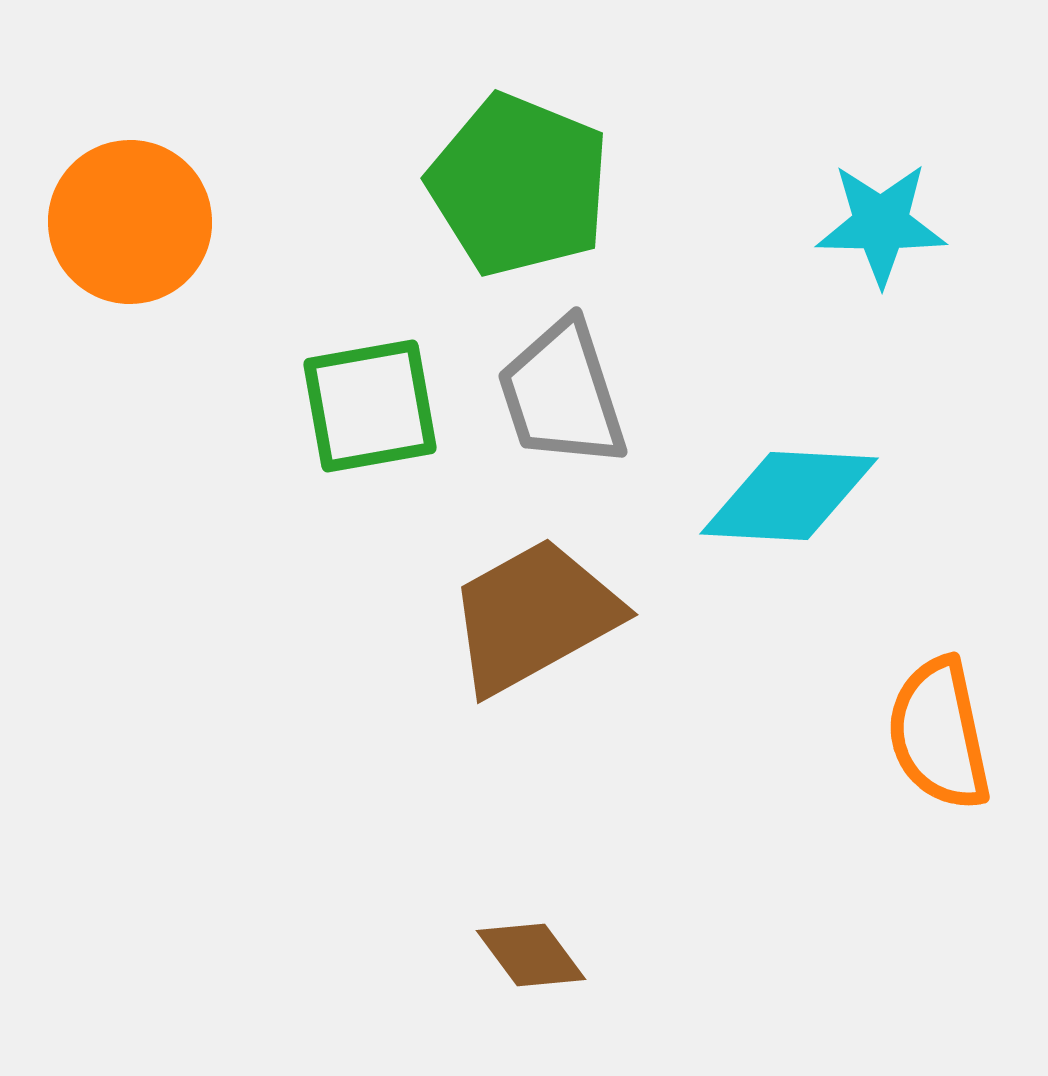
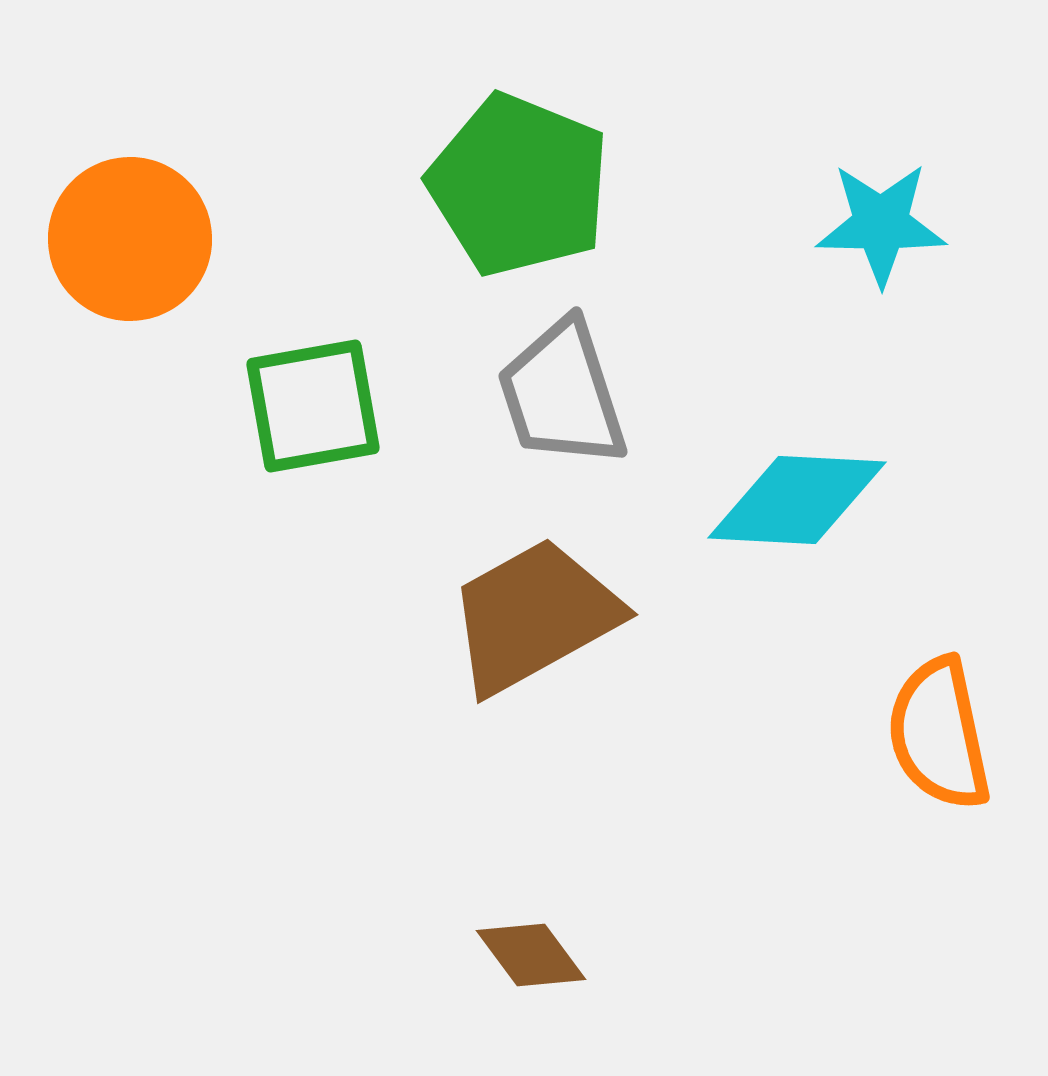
orange circle: moved 17 px down
green square: moved 57 px left
cyan diamond: moved 8 px right, 4 px down
